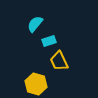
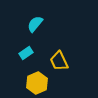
cyan rectangle: moved 23 px left, 12 px down; rotated 16 degrees counterclockwise
yellow hexagon: moved 1 px right, 1 px up; rotated 20 degrees clockwise
